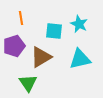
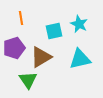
cyan square: rotated 18 degrees counterclockwise
purple pentagon: moved 2 px down
green triangle: moved 3 px up
